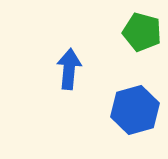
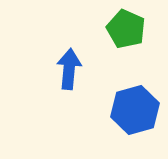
green pentagon: moved 16 px left, 3 px up; rotated 9 degrees clockwise
